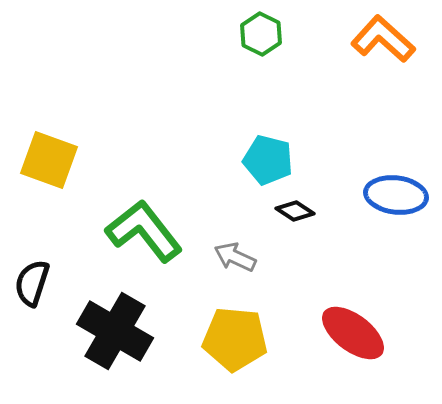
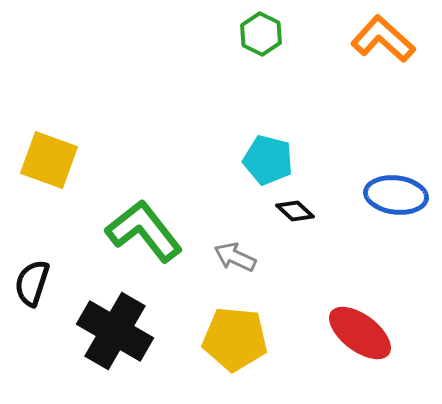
black diamond: rotated 9 degrees clockwise
red ellipse: moved 7 px right
